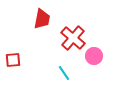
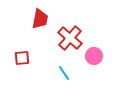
red trapezoid: moved 2 px left
red cross: moved 3 px left
red square: moved 9 px right, 2 px up
